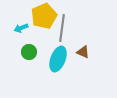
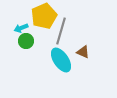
gray line: moved 1 px left, 3 px down; rotated 8 degrees clockwise
green circle: moved 3 px left, 11 px up
cyan ellipse: moved 3 px right, 1 px down; rotated 55 degrees counterclockwise
